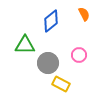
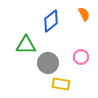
green triangle: moved 1 px right
pink circle: moved 2 px right, 2 px down
yellow rectangle: rotated 18 degrees counterclockwise
